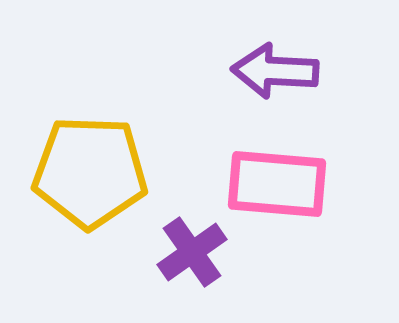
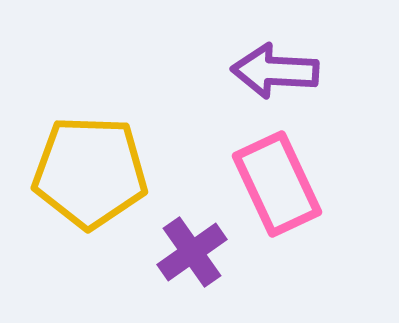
pink rectangle: rotated 60 degrees clockwise
